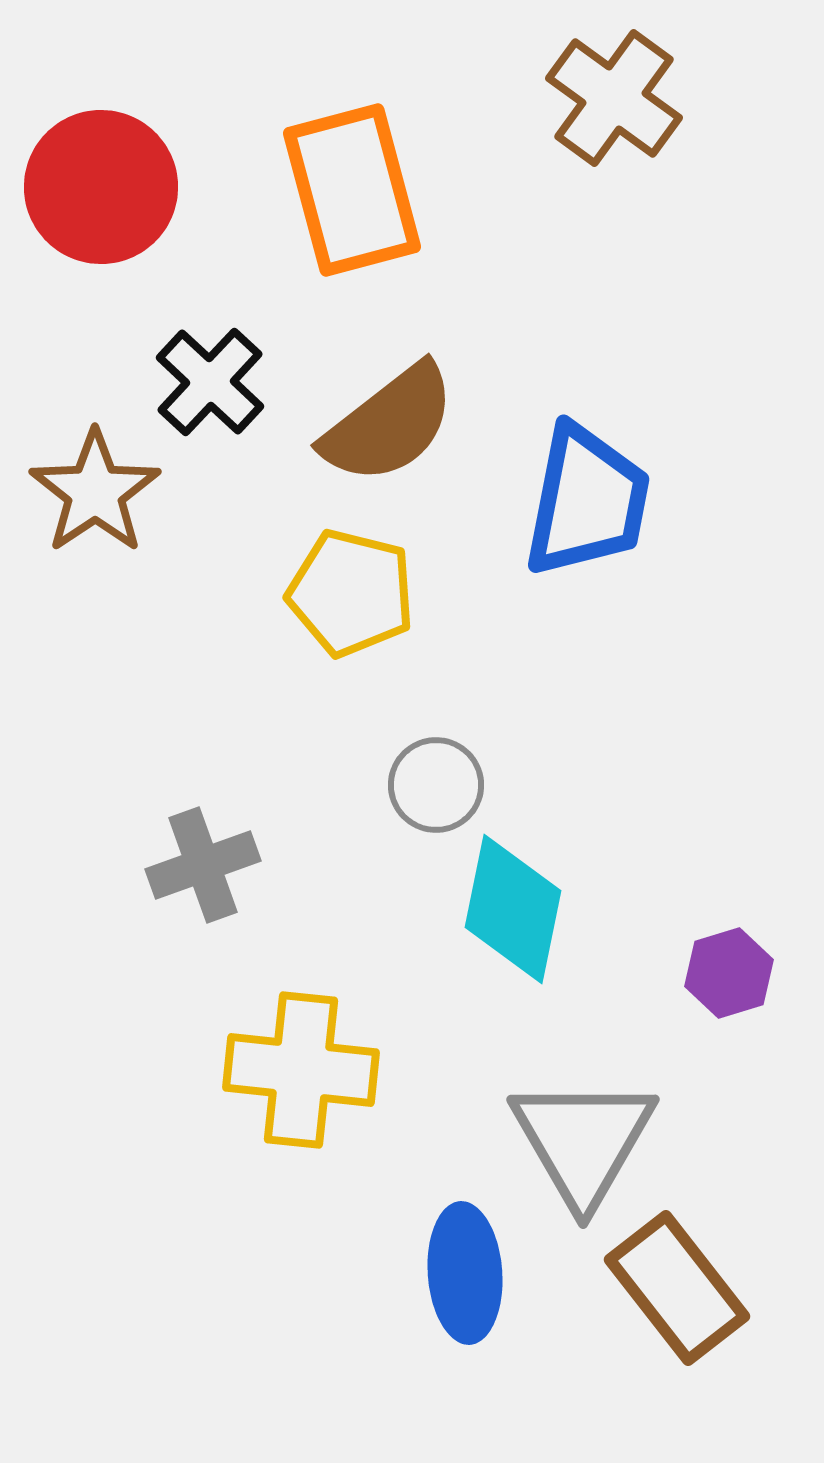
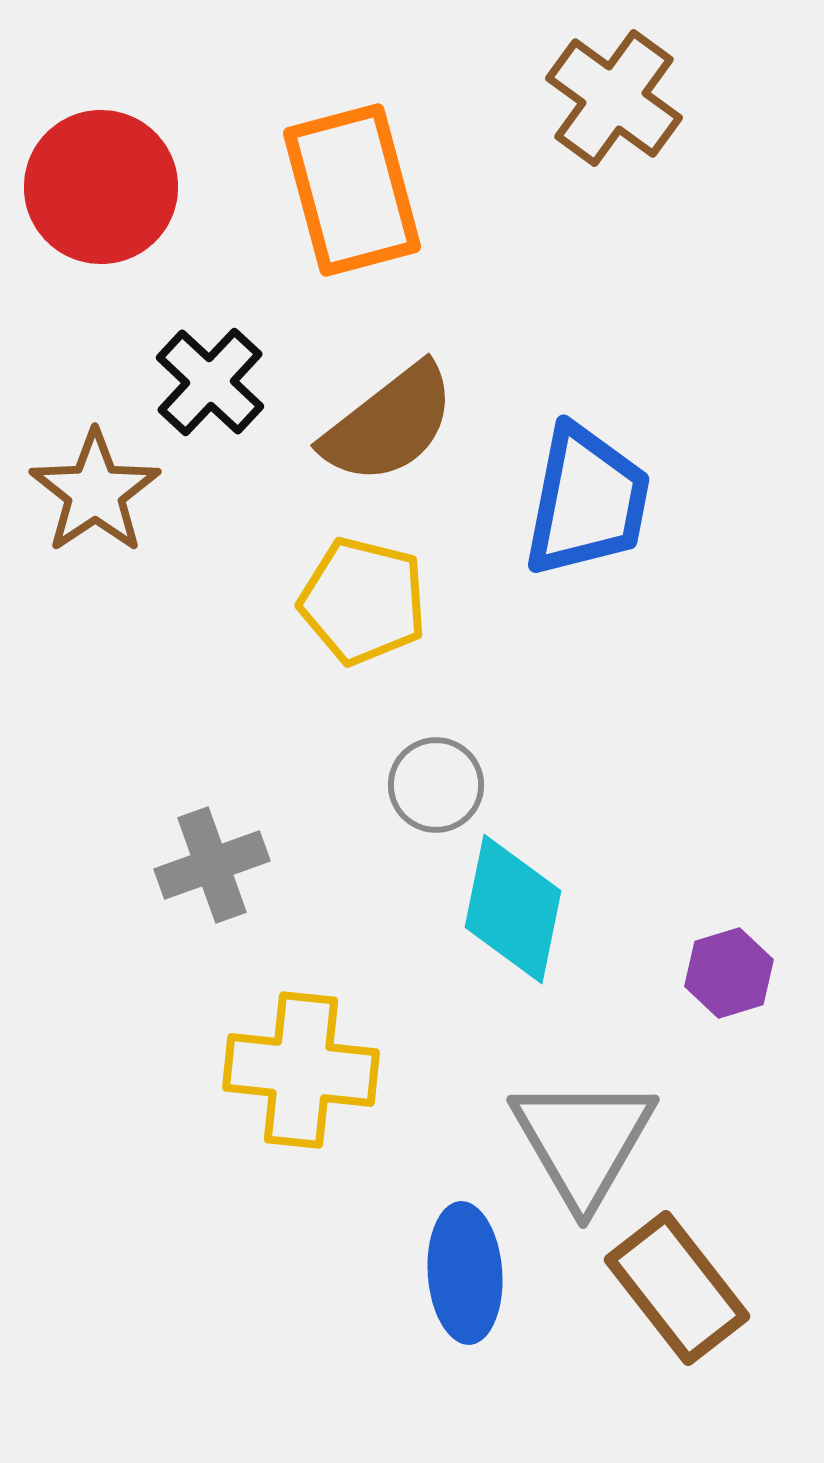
yellow pentagon: moved 12 px right, 8 px down
gray cross: moved 9 px right
